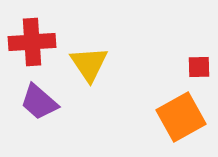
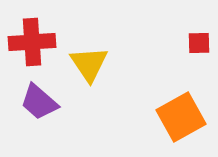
red square: moved 24 px up
